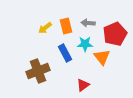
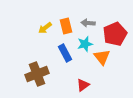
cyan star: rotated 14 degrees counterclockwise
brown cross: moved 1 px left, 3 px down
